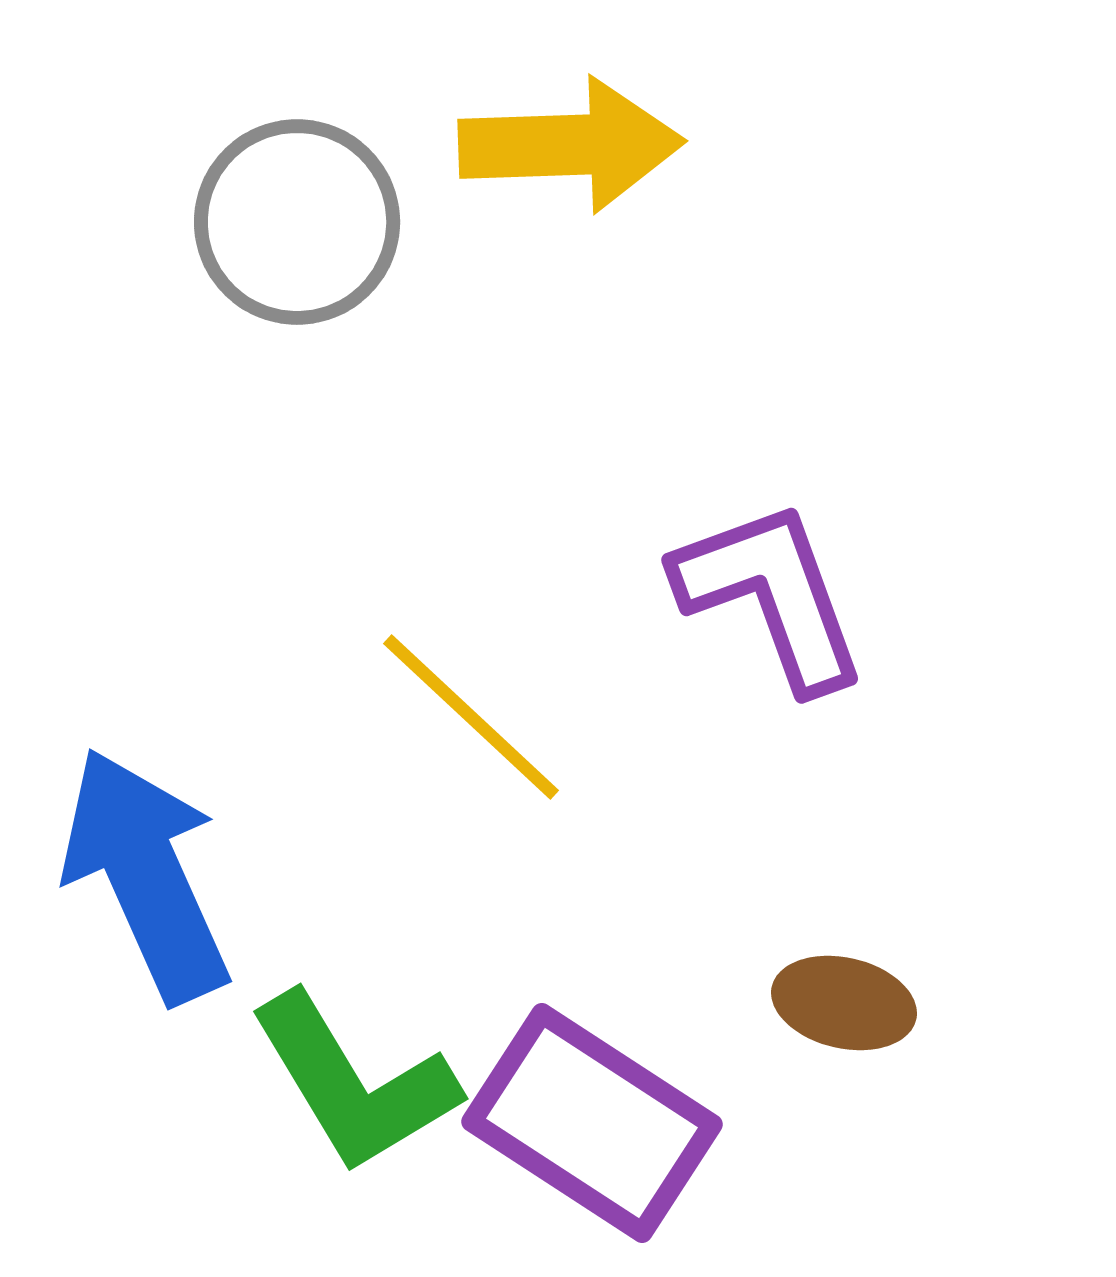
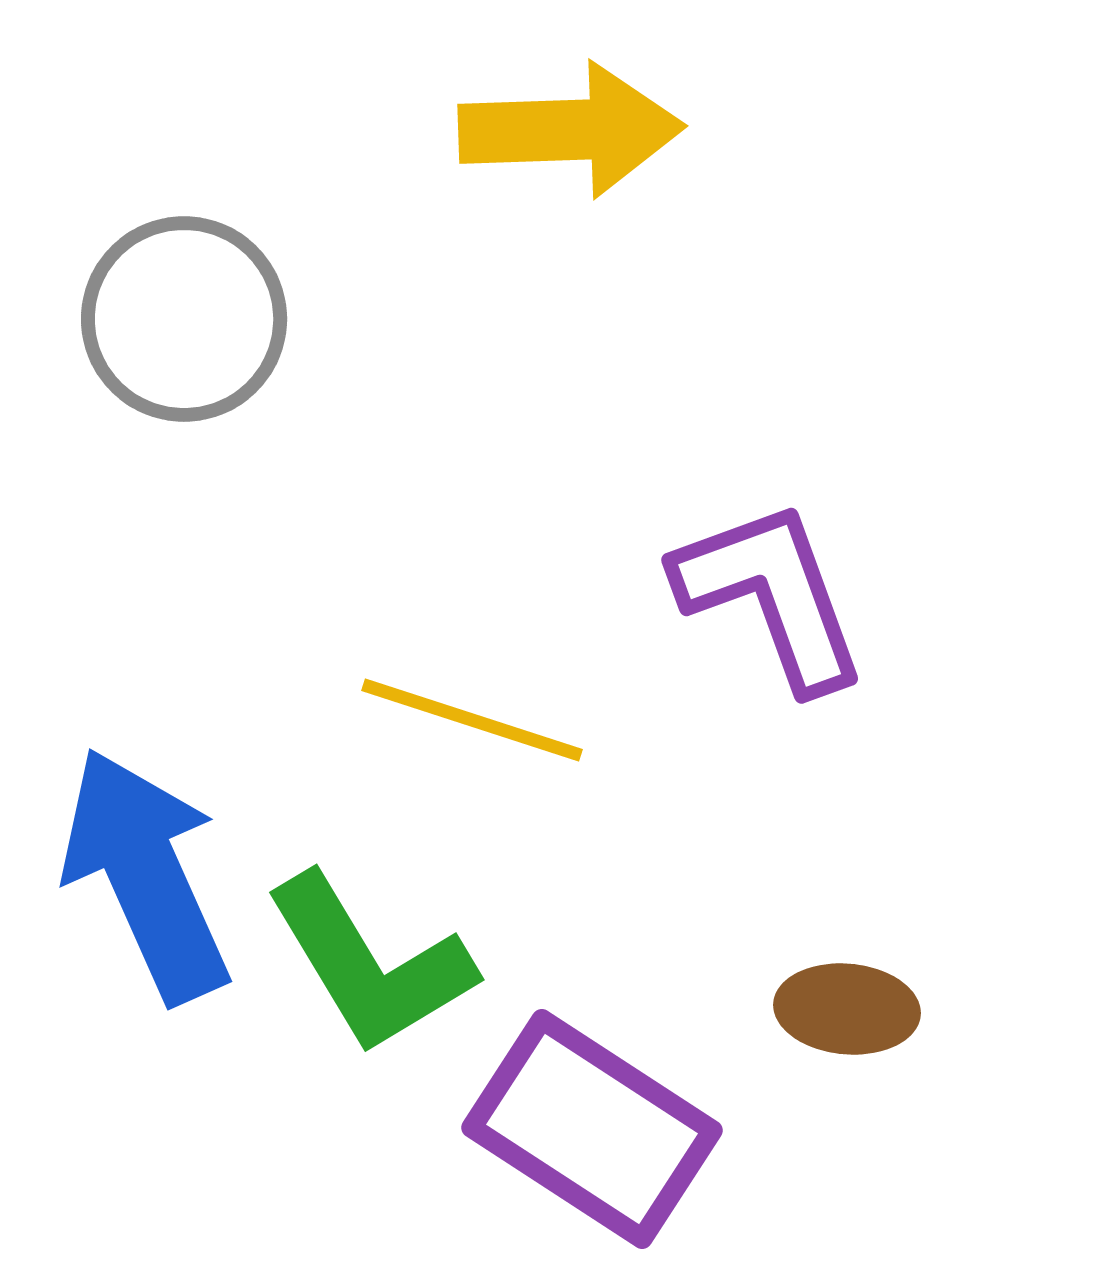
yellow arrow: moved 15 px up
gray circle: moved 113 px left, 97 px down
yellow line: moved 1 px right, 3 px down; rotated 25 degrees counterclockwise
brown ellipse: moved 3 px right, 6 px down; rotated 8 degrees counterclockwise
green L-shape: moved 16 px right, 119 px up
purple rectangle: moved 6 px down
